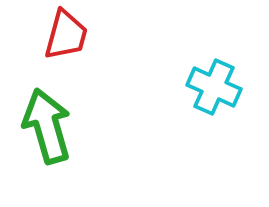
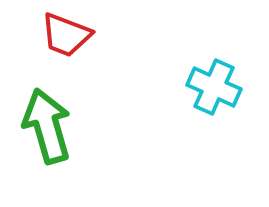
red trapezoid: rotated 96 degrees clockwise
